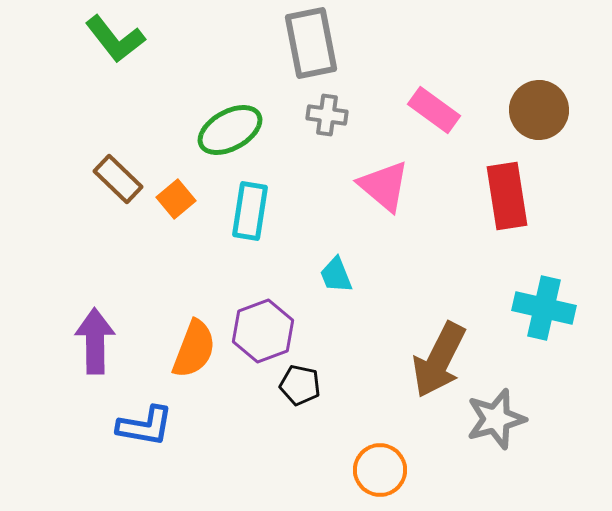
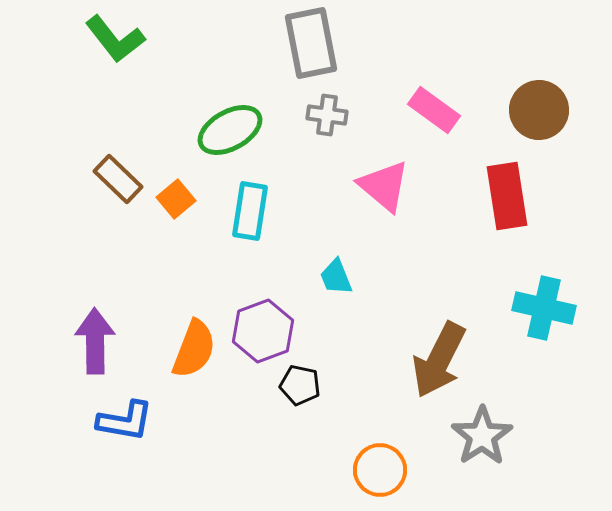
cyan trapezoid: moved 2 px down
gray star: moved 14 px left, 17 px down; rotated 18 degrees counterclockwise
blue L-shape: moved 20 px left, 5 px up
